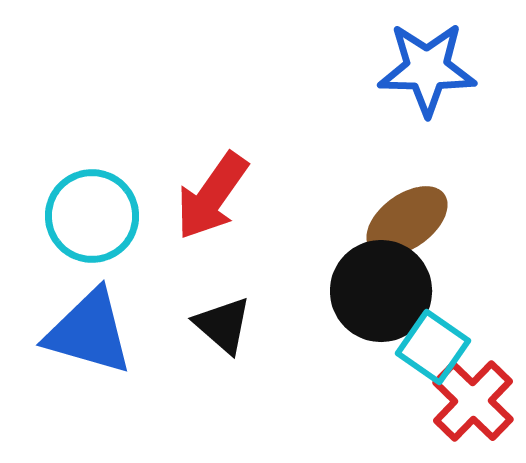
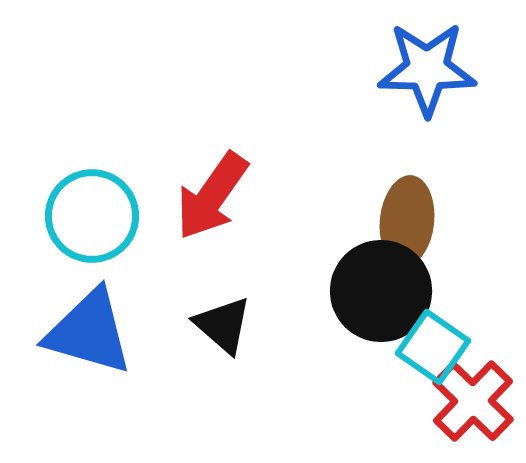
brown ellipse: rotated 48 degrees counterclockwise
